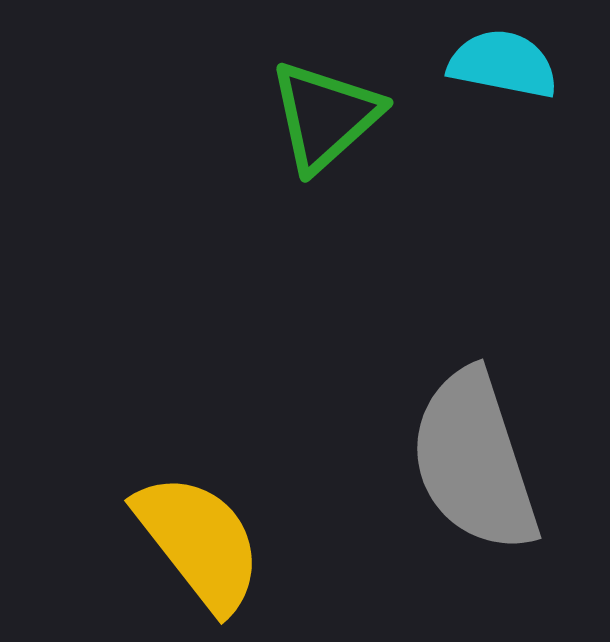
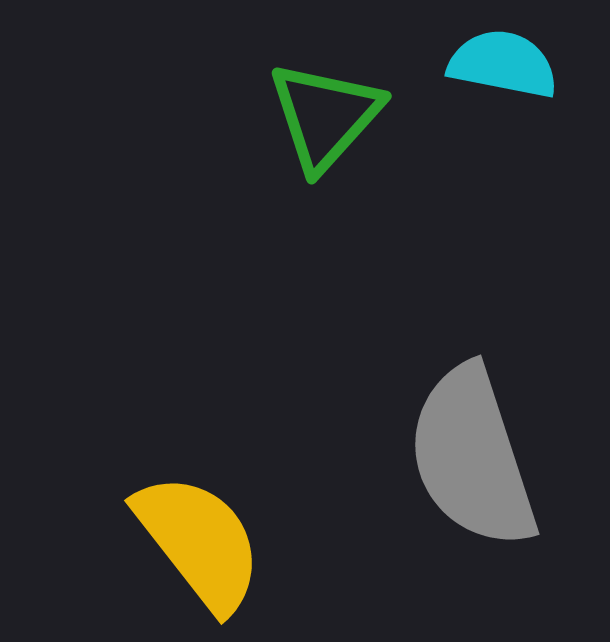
green triangle: rotated 6 degrees counterclockwise
gray semicircle: moved 2 px left, 4 px up
